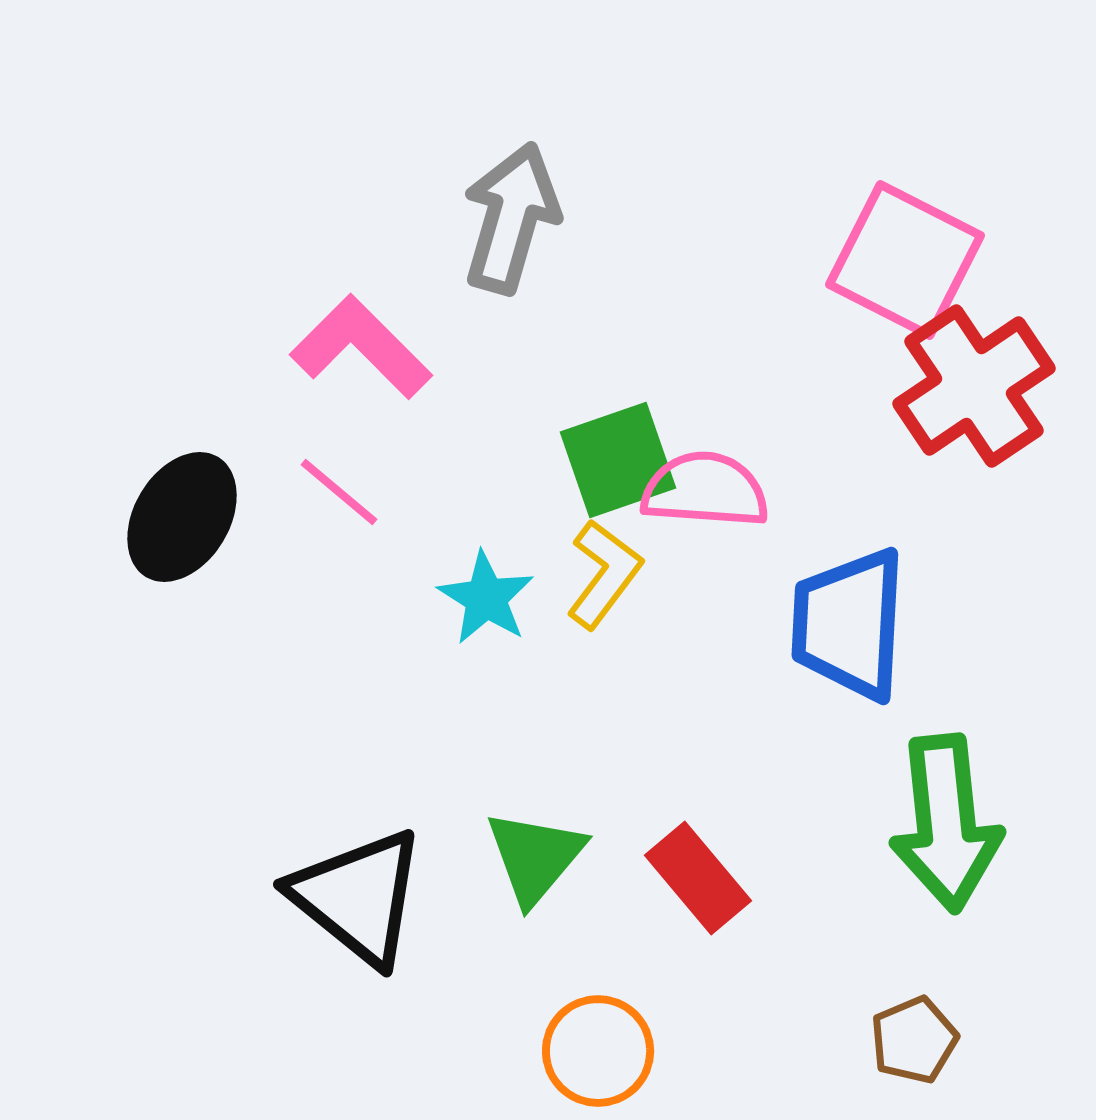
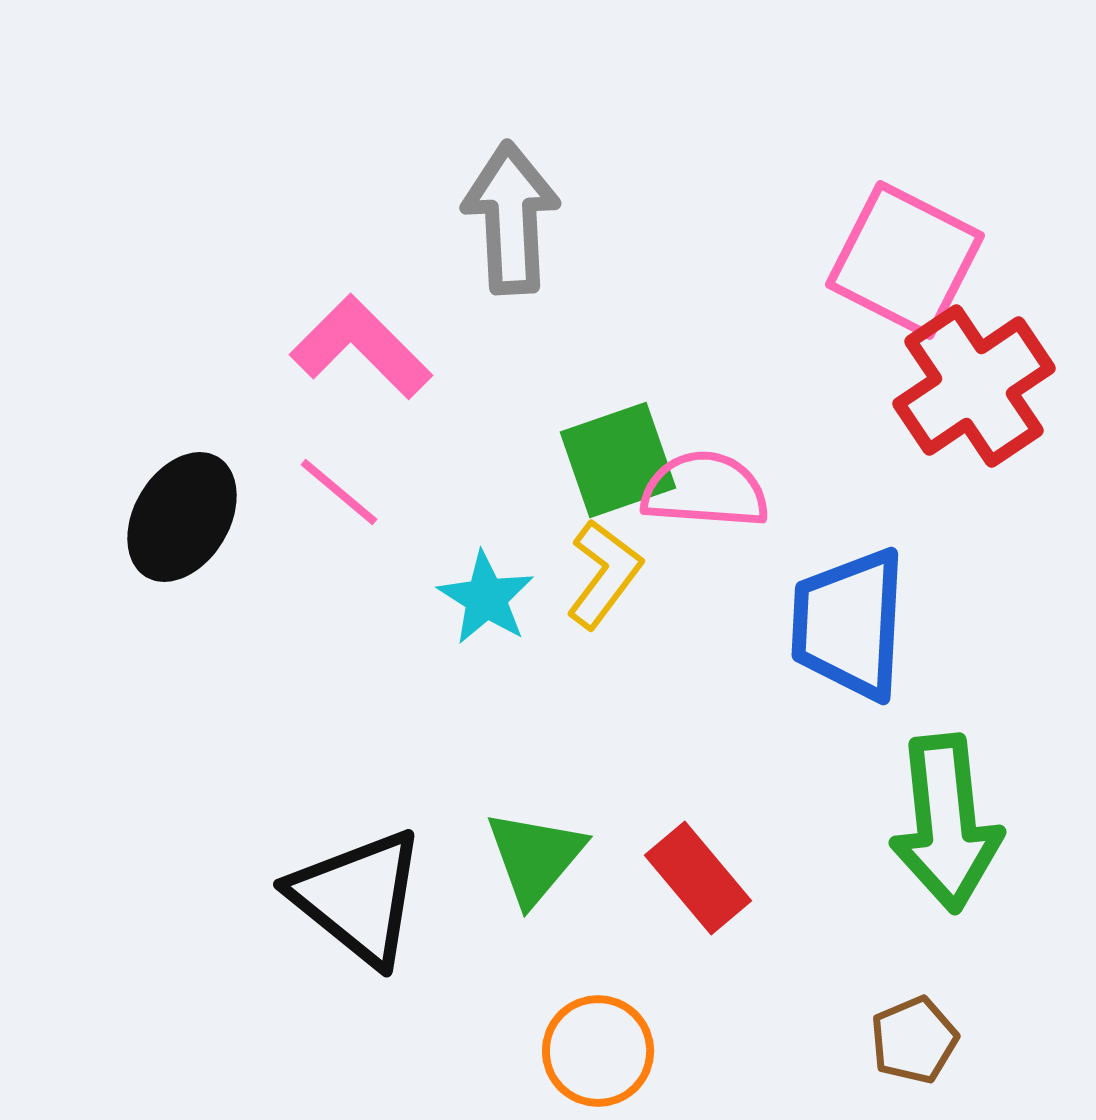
gray arrow: rotated 19 degrees counterclockwise
